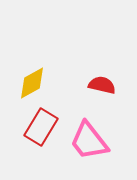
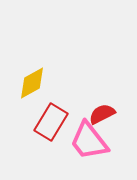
red semicircle: moved 29 px down; rotated 40 degrees counterclockwise
red rectangle: moved 10 px right, 5 px up
